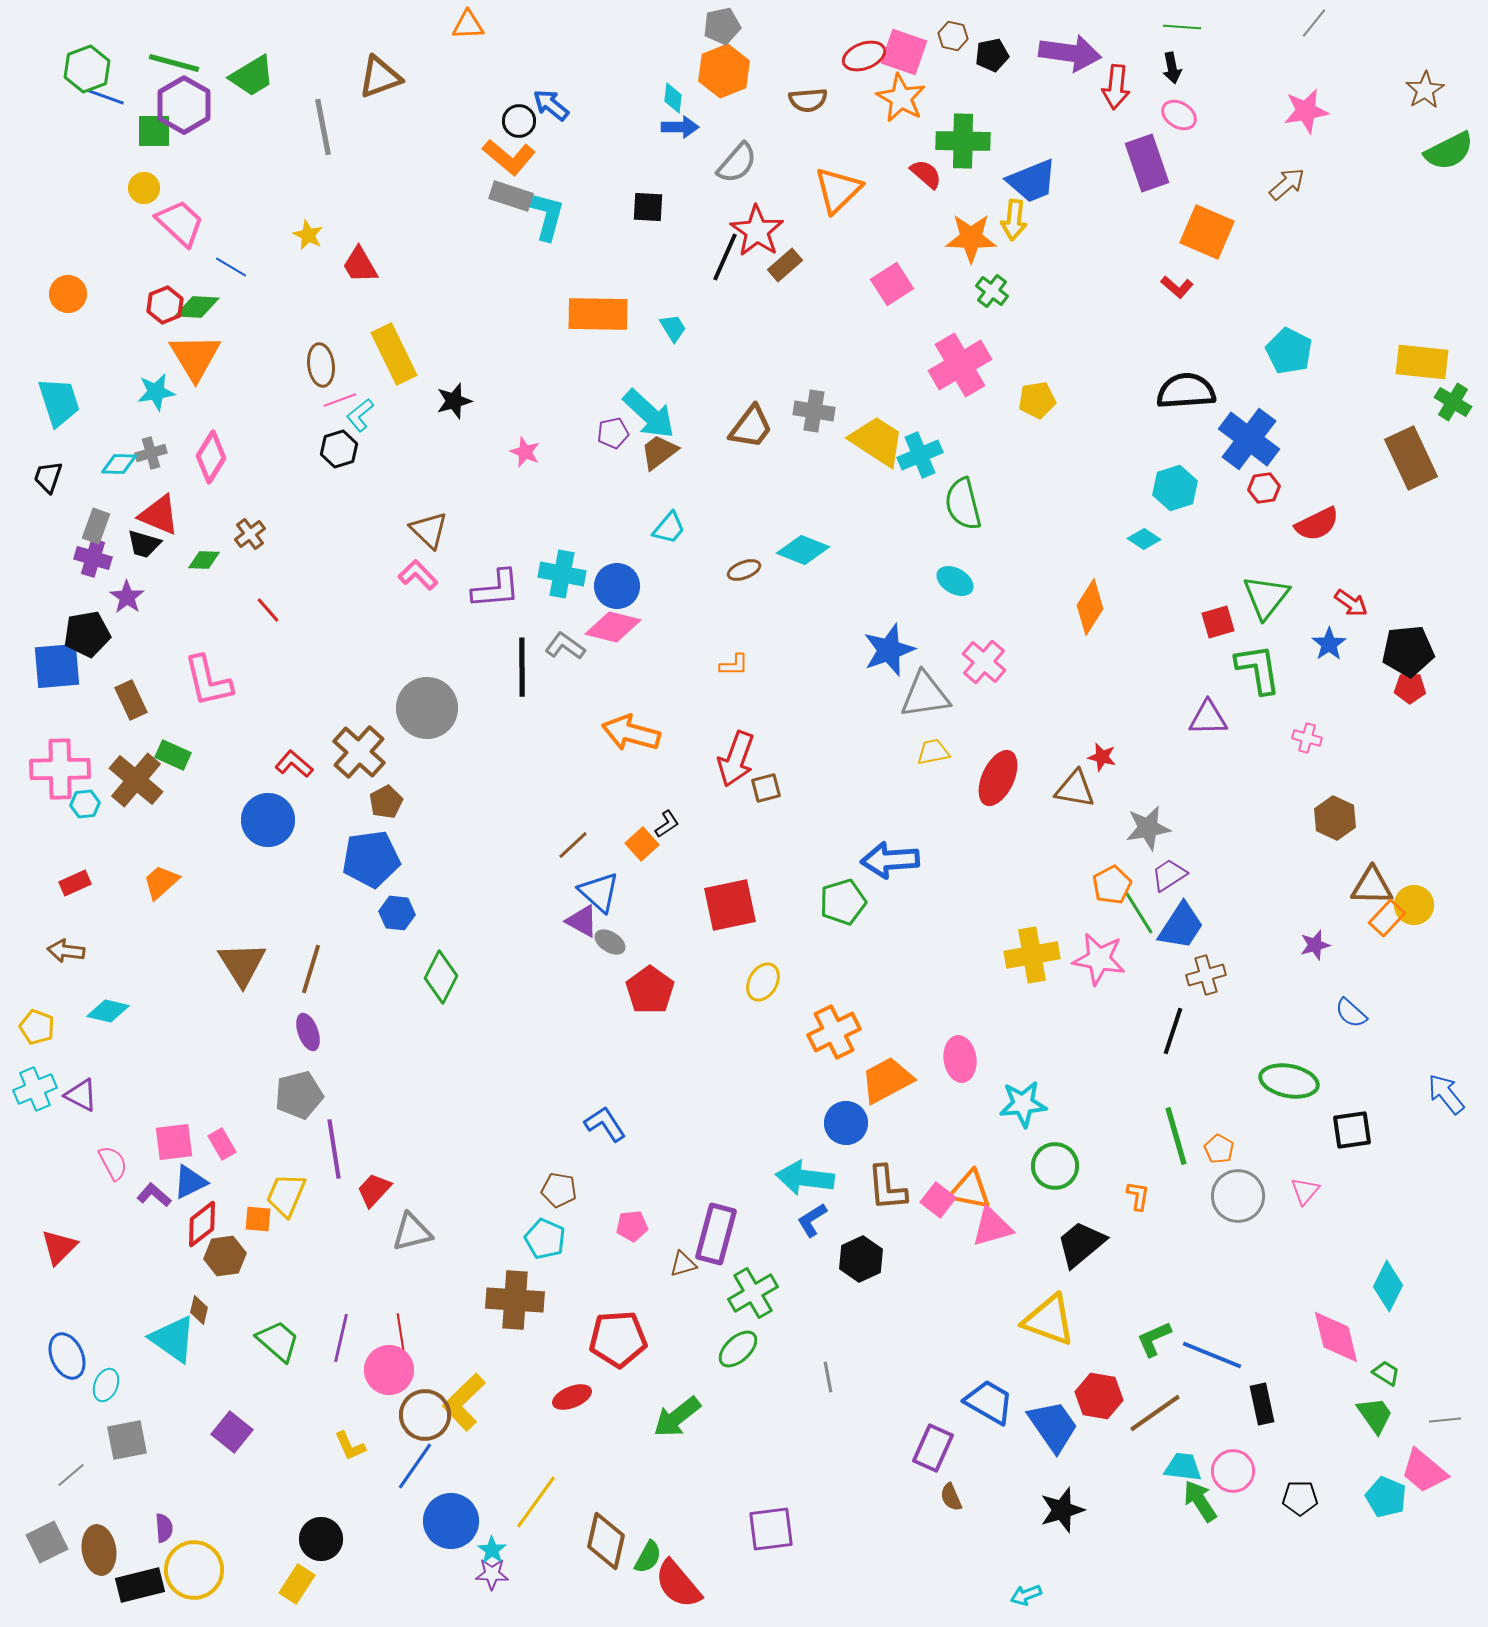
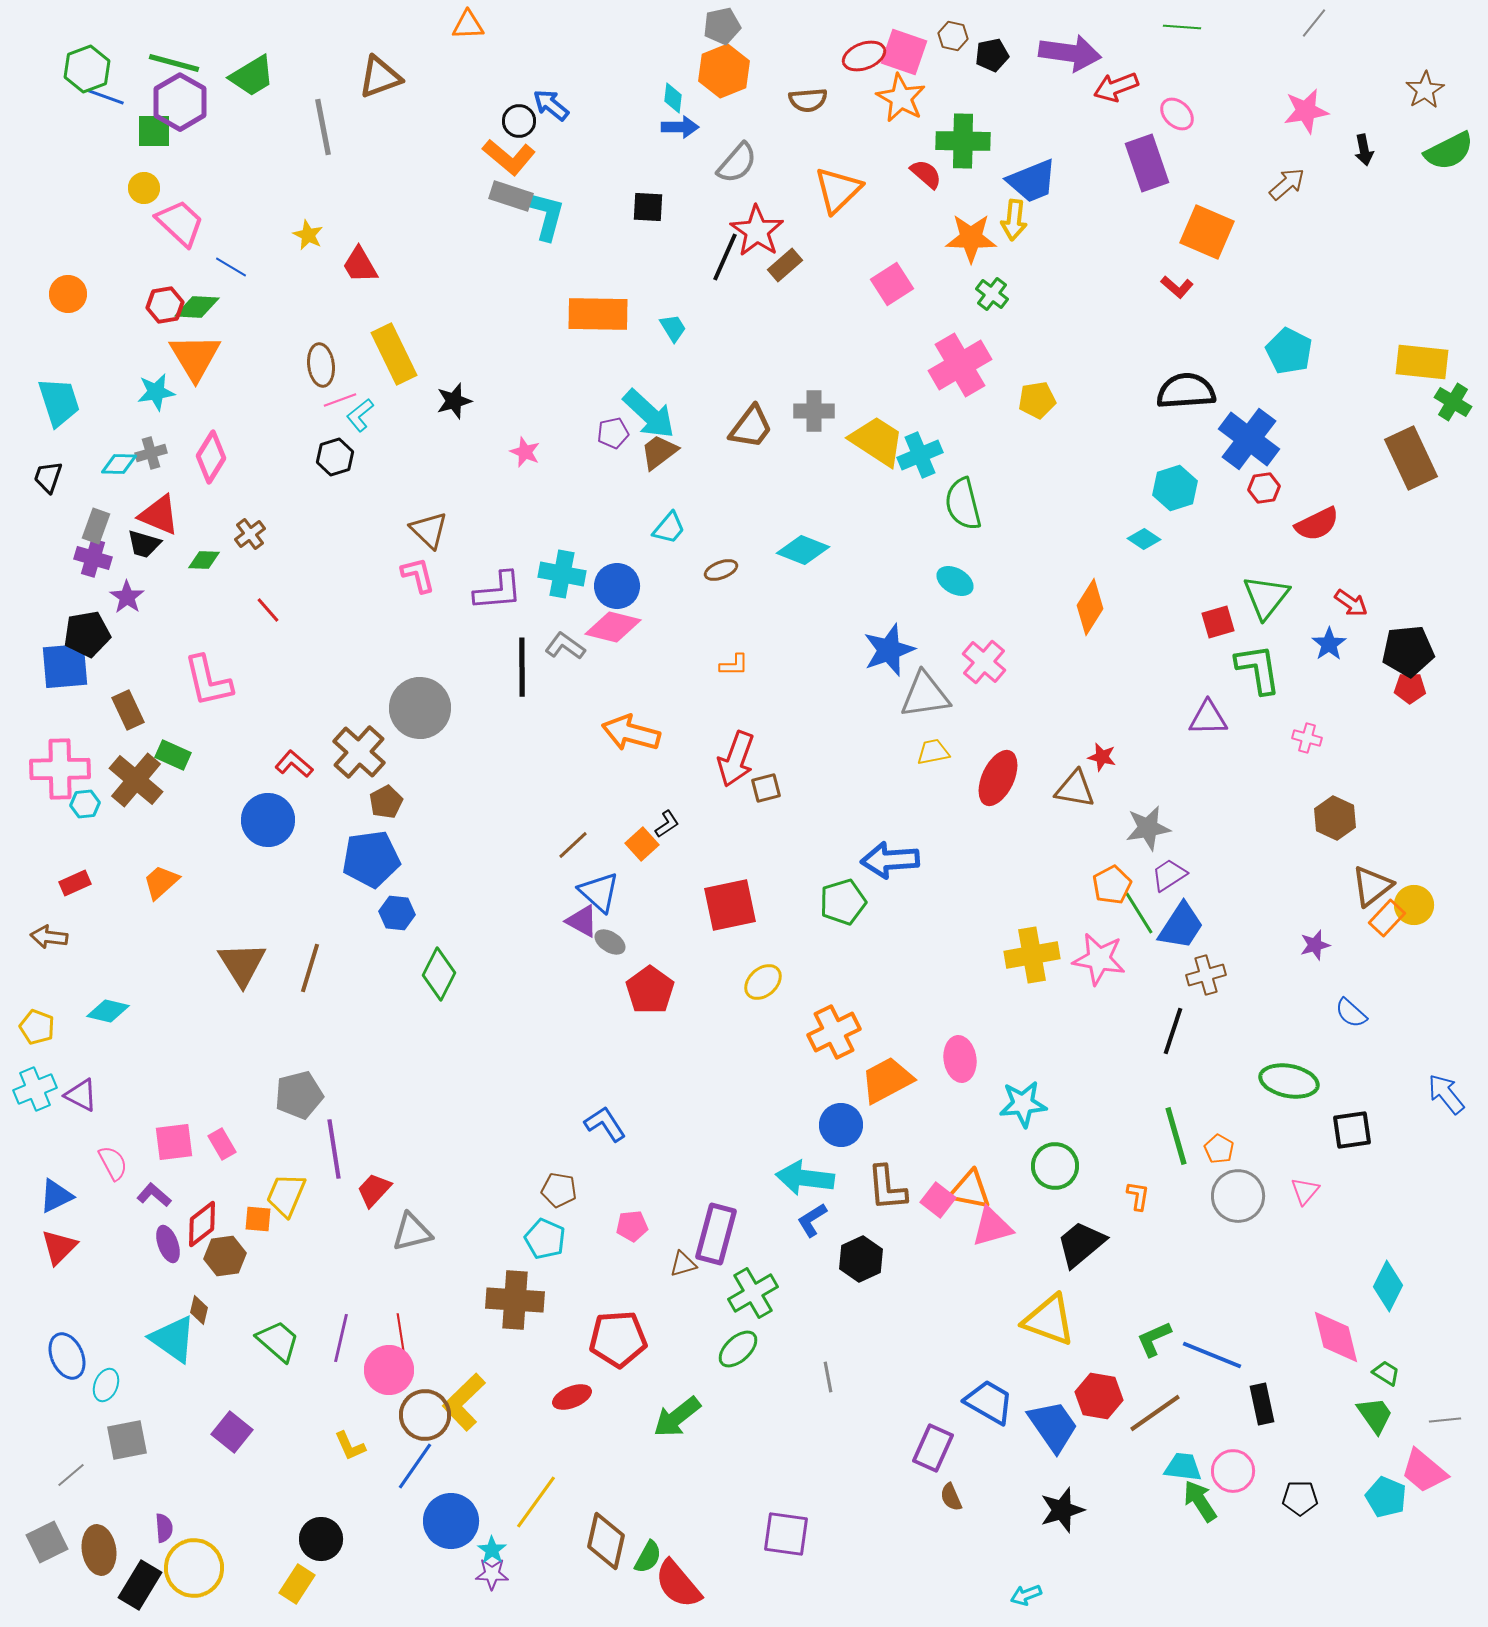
black arrow at (1172, 68): moved 192 px right, 82 px down
red arrow at (1116, 87): rotated 63 degrees clockwise
purple hexagon at (184, 105): moved 4 px left, 3 px up
pink ellipse at (1179, 115): moved 2 px left, 1 px up; rotated 12 degrees clockwise
green cross at (992, 291): moved 3 px down
red hexagon at (165, 305): rotated 12 degrees clockwise
gray cross at (814, 411): rotated 9 degrees counterclockwise
black hexagon at (339, 449): moved 4 px left, 8 px down
brown ellipse at (744, 570): moved 23 px left
pink L-shape at (418, 575): rotated 30 degrees clockwise
purple L-shape at (496, 589): moved 2 px right, 2 px down
blue square at (57, 666): moved 8 px right
brown rectangle at (131, 700): moved 3 px left, 10 px down
gray circle at (427, 708): moved 7 px left
brown triangle at (1372, 886): rotated 39 degrees counterclockwise
brown arrow at (66, 951): moved 17 px left, 14 px up
brown line at (311, 969): moved 1 px left, 1 px up
green diamond at (441, 977): moved 2 px left, 3 px up
yellow ellipse at (763, 982): rotated 18 degrees clockwise
purple ellipse at (308, 1032): moved 140 px left, 212 px down
blue circle at (846, 1123): moved 5 px left, 2 px down
blue triangle at (190, 1182): moved 134 px left, 14 px down
purple square at (771, 1529): moved 15 px right, 5 px down; rotated 15 degrees clockwise
yellow circle at (194, 1570): moved 2 px up
black rectangle at (140, 1585): rotated 45 degrees counterclockwise
